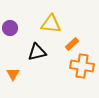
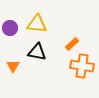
yellow triangle: moved 14 px left
black triangle: rotated 24 degrees clockwise
orange triangle: moved 8 px up
